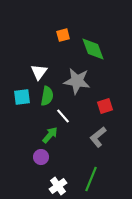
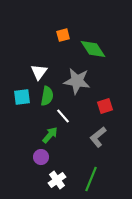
green diamond: rotated 12 degrees counterclockwise
white cross: moved 1 px left, 6 px up
